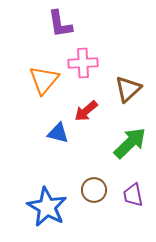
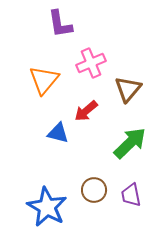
pink cross: moved 8 px right; rotated 20 degrees counterclockwise
brown triangle: rotated 8 degrees counterclockwise
purple trapezoid: moved 2 px left
